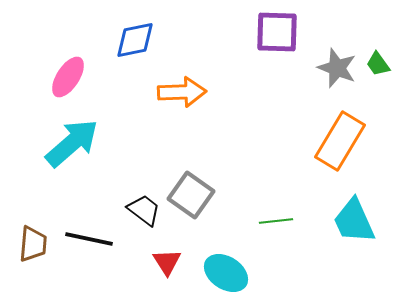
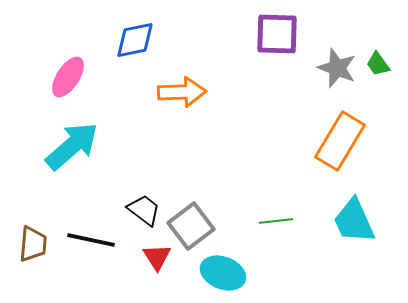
purple square: moved 2 px down
cyan arrow: moved 3 px down
gray square: moved 31 px down; rotated 18 degrees clockwise
black line: moved 2 px right, 1 px down
red triangle: moved 10 px left, 5 px up
cyan ellipse: moved 3 px left; rotated 12 degrees counterclockwise
